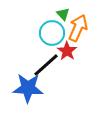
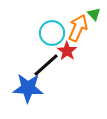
green triangle: moved 31 px right
